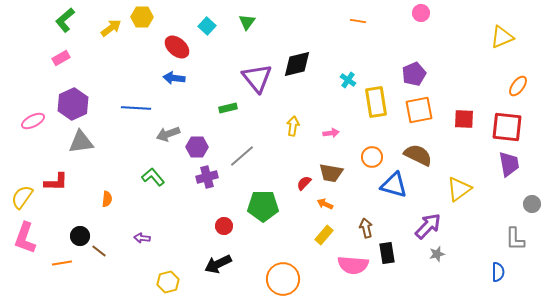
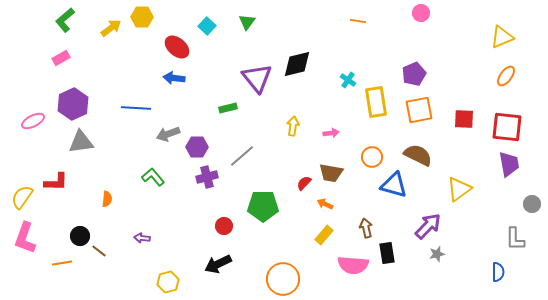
orange ellipse at (518, 86): moved 12 px left, 10 px up
